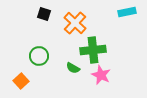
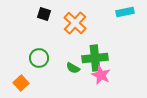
cyan rectangle: moved 2 px left
green cross: moved 2 px right, 8 px down
green circle: moved 2 px down
orange square: moved 2 px down
